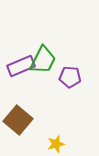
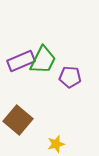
purple rectangle: moved 5 px up
